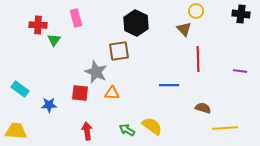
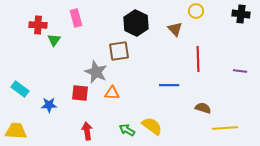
brown triangle: moved 9 px left
